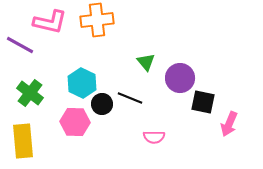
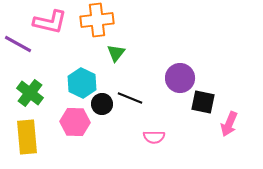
purple line: moved 2 px left, 1 px up
green triangle: moved 30 px left, 9 px up; rotated 18 degrees clockwise
yellow rectangle: moved 4 px right, 4 px up
